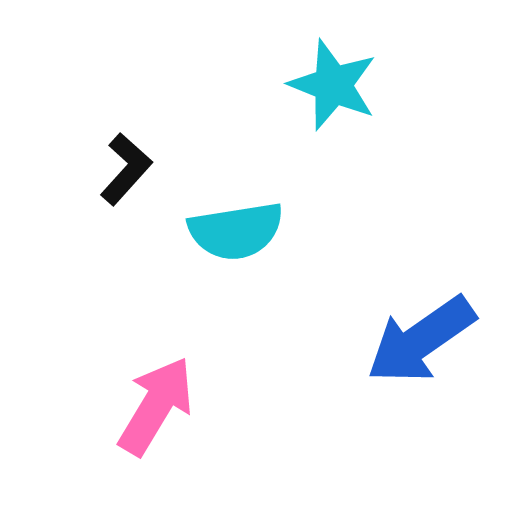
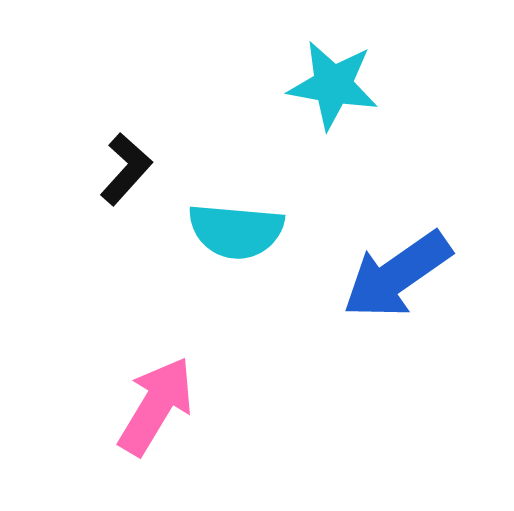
cyan star: rotated 12 degrees counterclockwise
cyan semicircle: rotated 14 degrees clockwise
blue arrow: moved 24 px left, 65 px up
